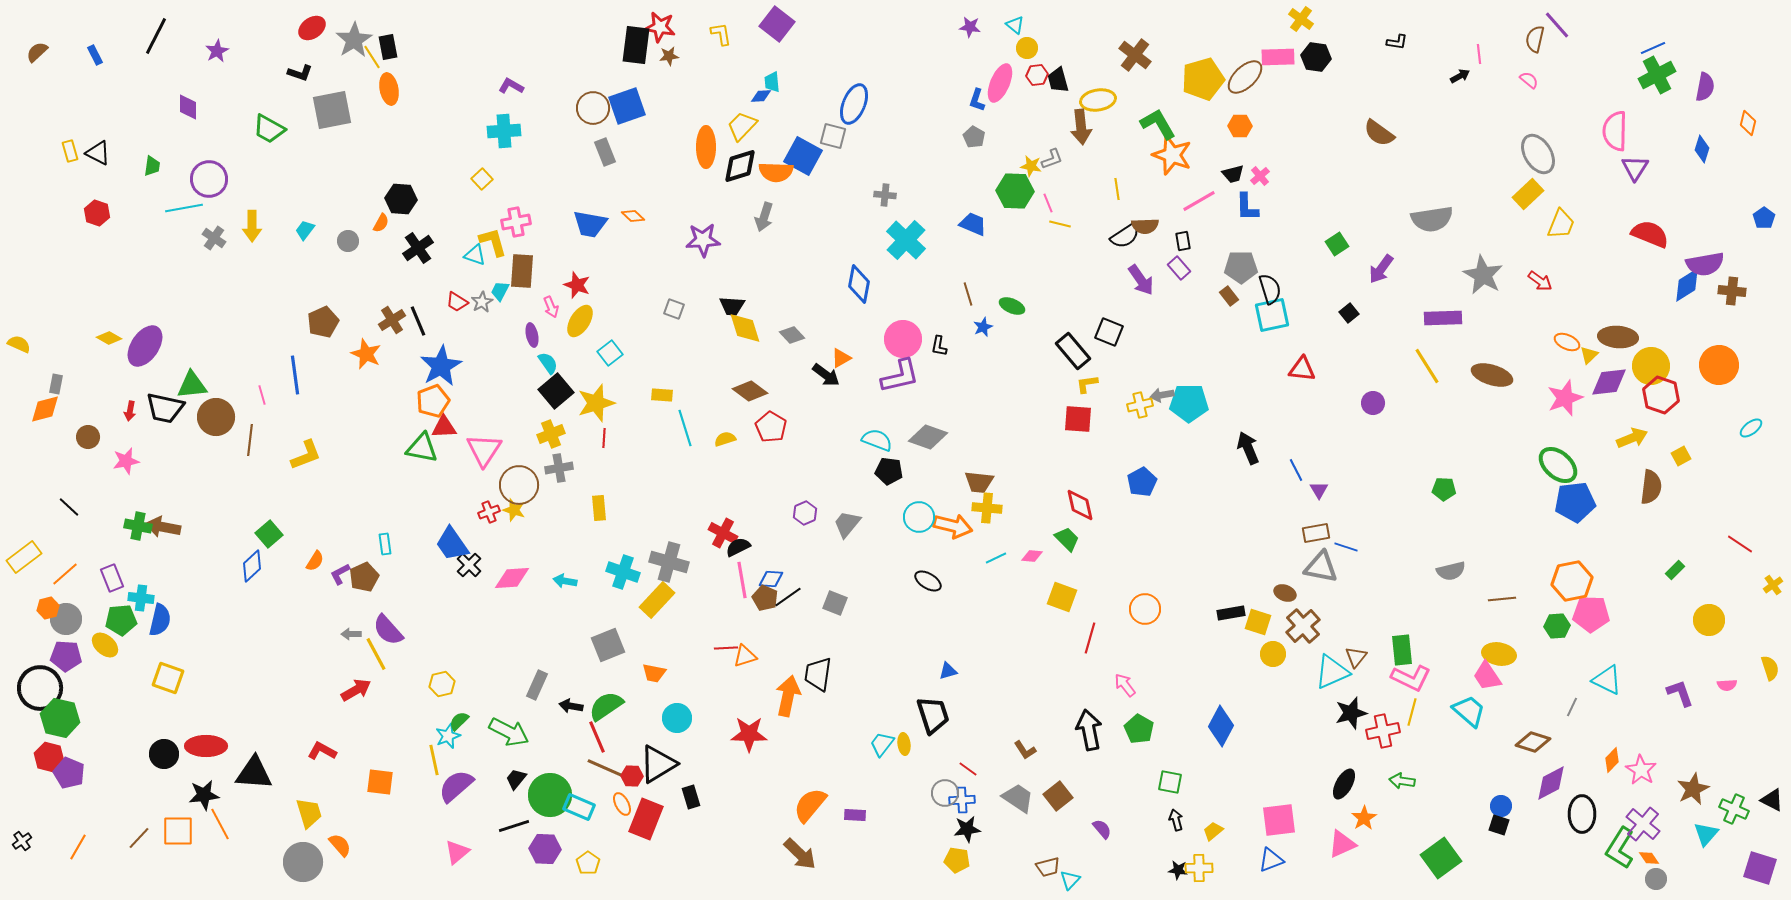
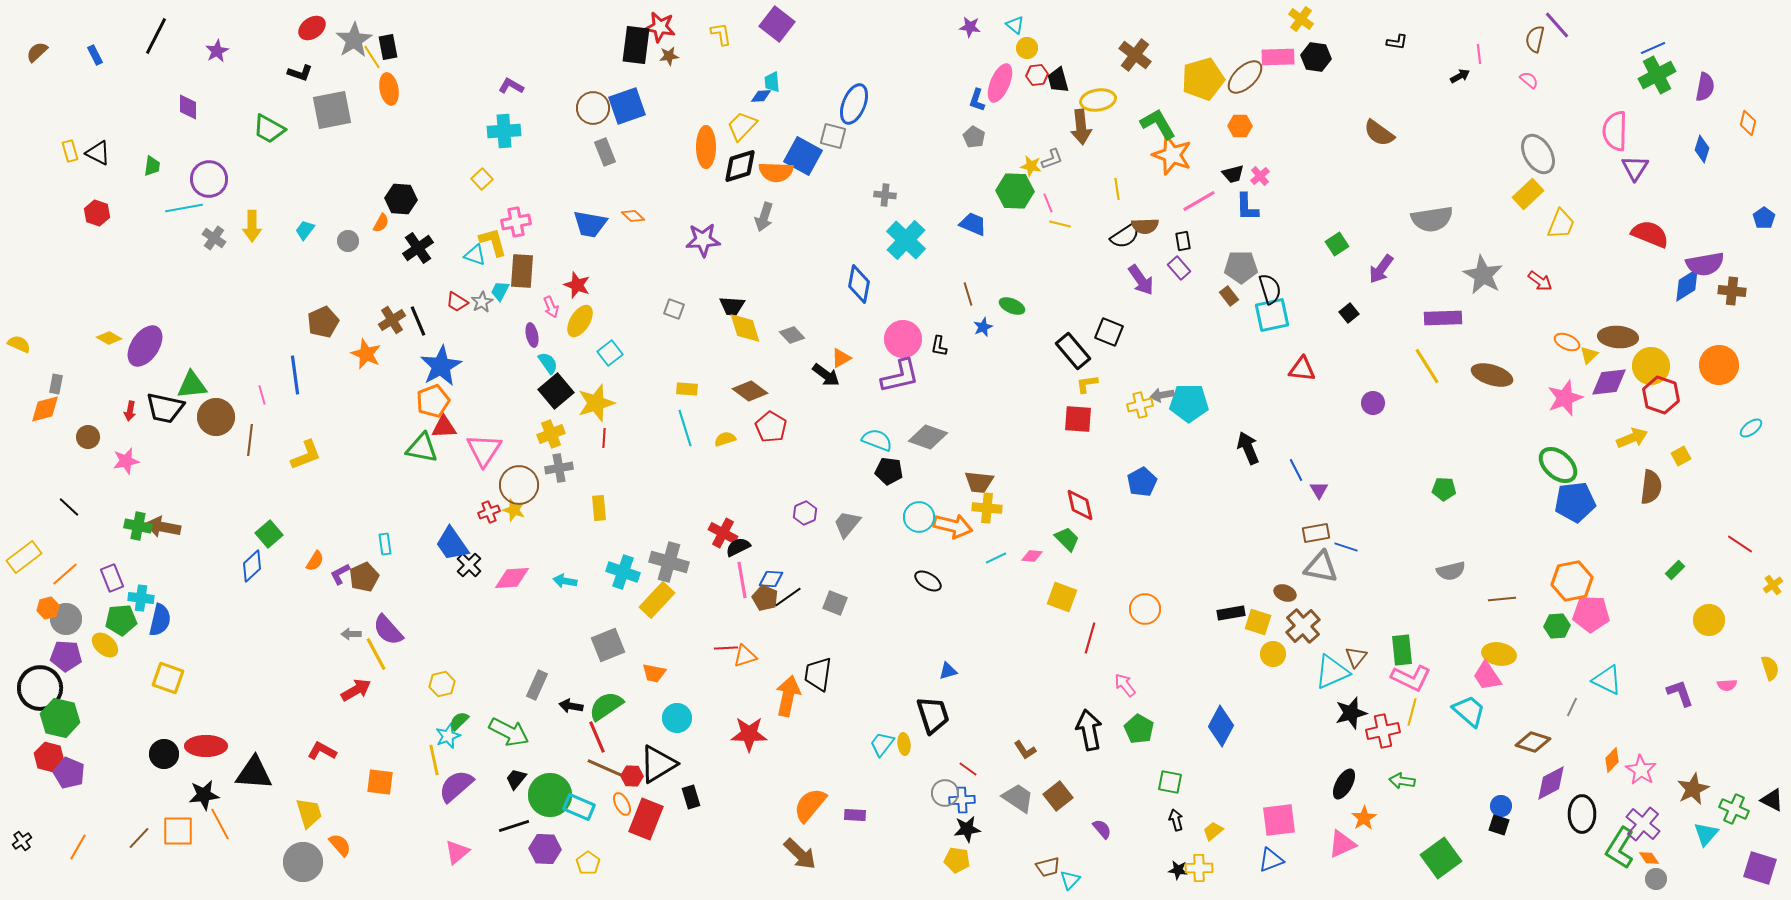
yellow rectangle at (662, 395): moved 25 px right, 6 px up
